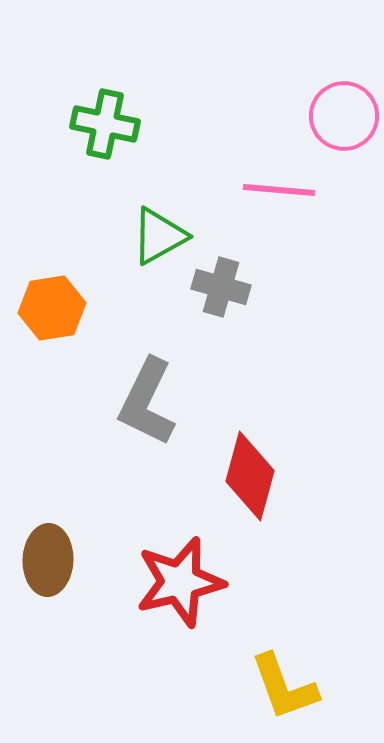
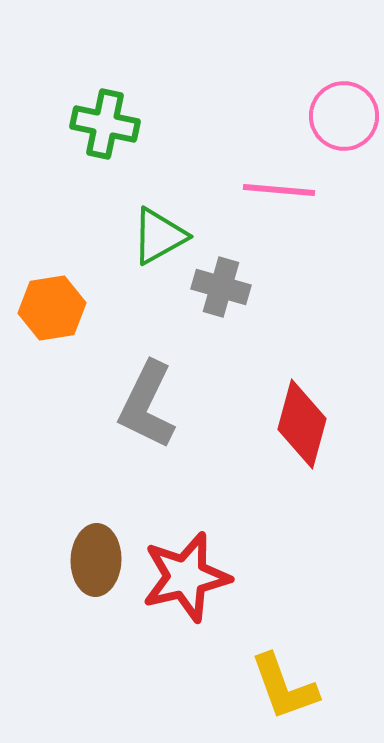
gray L-shape: moved 3 px down
red diamond: moved 52 px right, 52 px up
brown ellipse: moved 48 px right
red star: moved 6 px right, 5 px up
